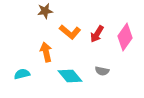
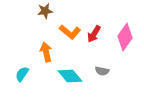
red arrow: moved 3 px left
cyan semicircle: rotated 42 degrees counterclockwise
